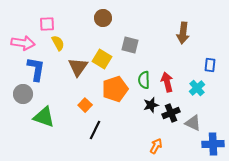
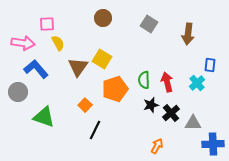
brown arrow: moved 5 px right, 1 px down
gray square: moved 19 px right, 21 px up; rotated 18 degrees clockwise
blue L-shape: rotated 50 degrees counterclockwise
cyan cross: moved 5 px up
gray circle: moved 5 px left, 2 px up
black cross: rotated 18 degrees counterclockwise
gray triangle: rotated 24 degrees counterclockwise
orange arrow: moved 1 px right
